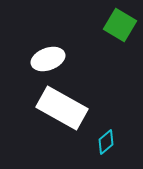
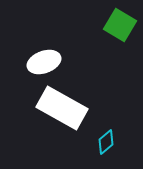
white ellipse: moved 4 px left, 3 px down
